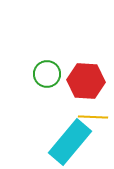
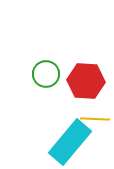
green circle: moved 1 px left
yellow line: moved 2 px right, 2 px down
